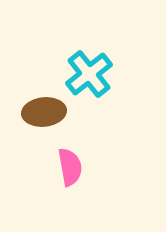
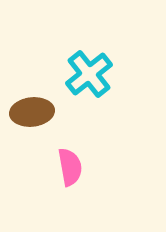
brown ellipse: moved 12 px left
